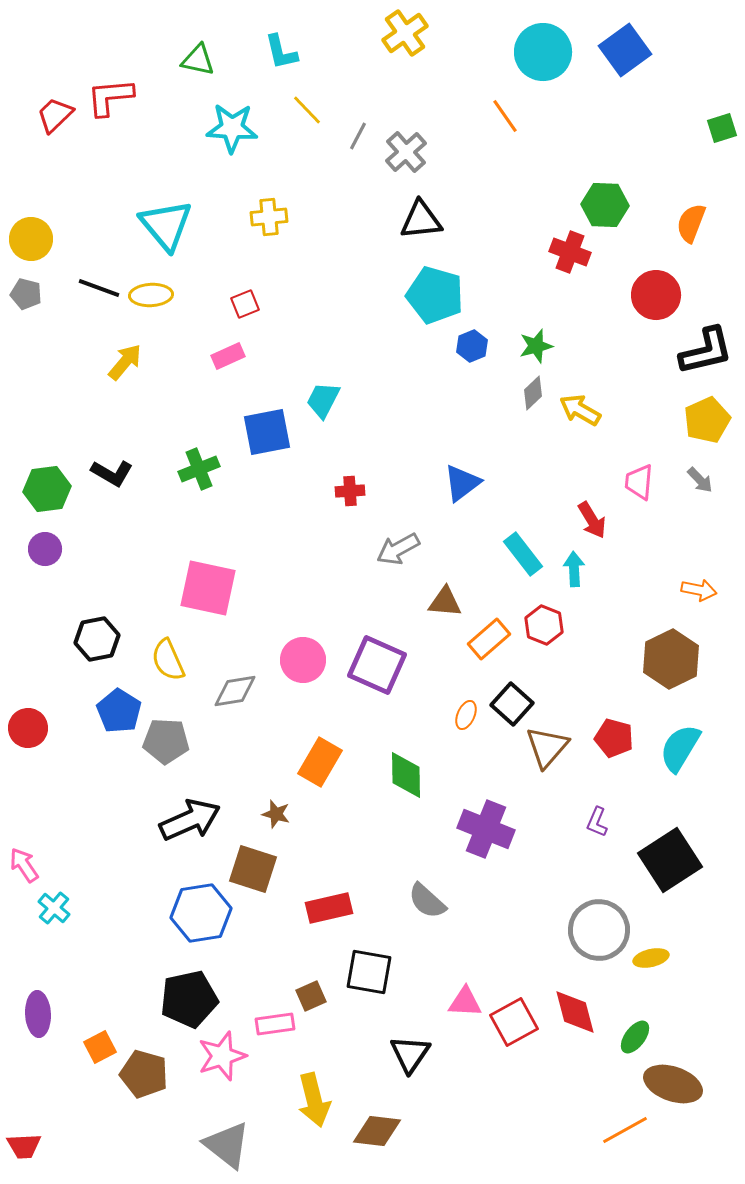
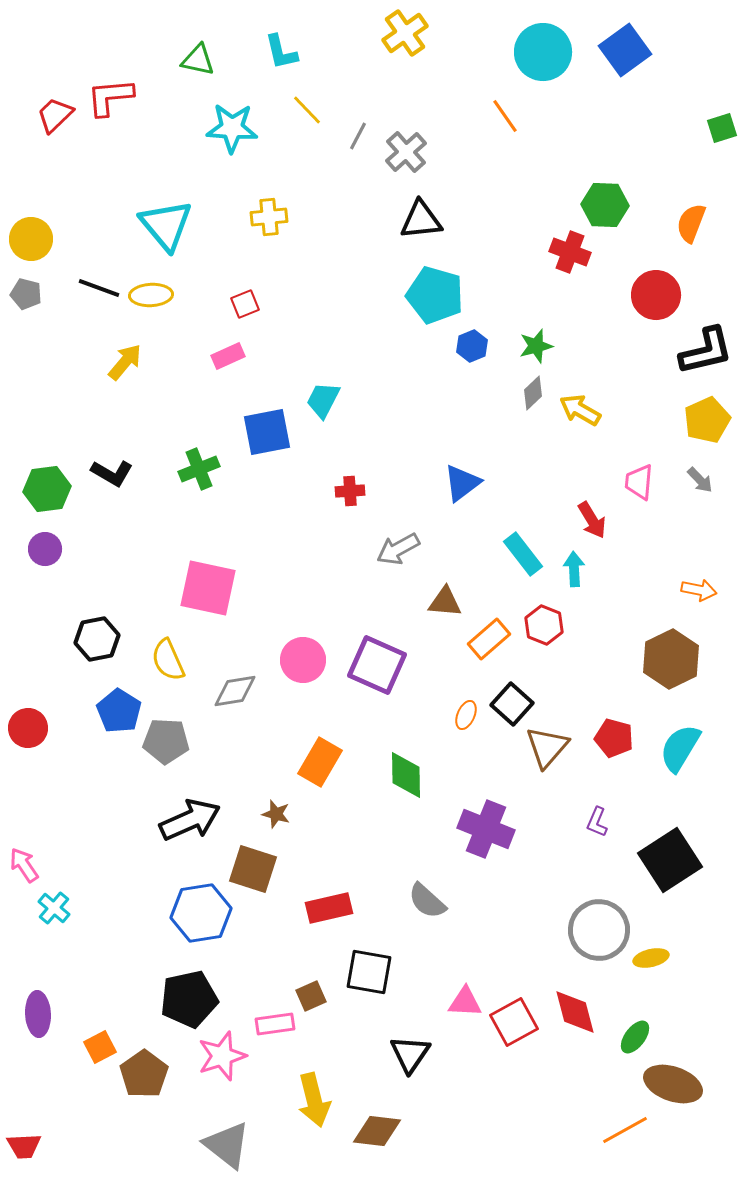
brown pentagon at (144, 1074): rotated 21 degrees clockwise
